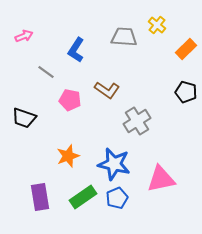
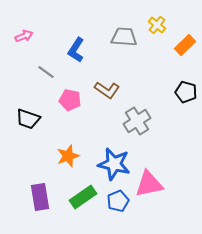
orange rectangle: moved 1 px left, 4 px up
black trapezoid: moved 4 px right, 1 px down
pink triangle: moved 12 px left, 5 px down
blue pentagon: moved 1 px right, 3 px down
